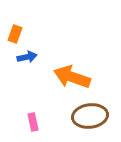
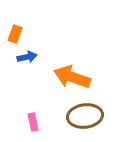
brown ellipse: moved 5 px left
